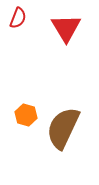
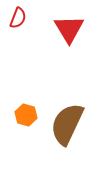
red triangle: moved 3 px right, 1 px down
brown semicircle: moved 4 px right, 4 px up
